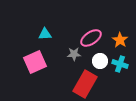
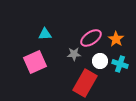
orange star: moved 4 px left, 1 px up
red rectangle: moved 1 px up
